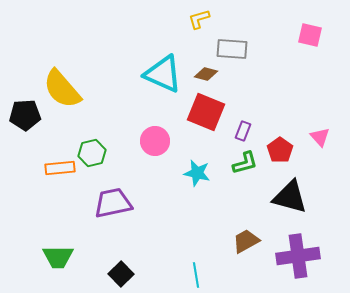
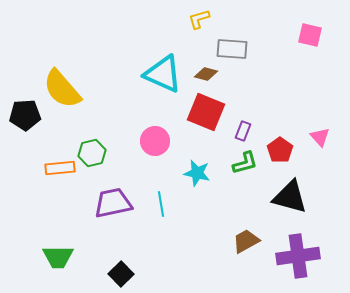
cyan line: moved 35 px left, 71 px up
